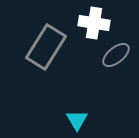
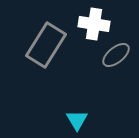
white cross: moved 1 px down
gray rectangle: moved 2 px up
